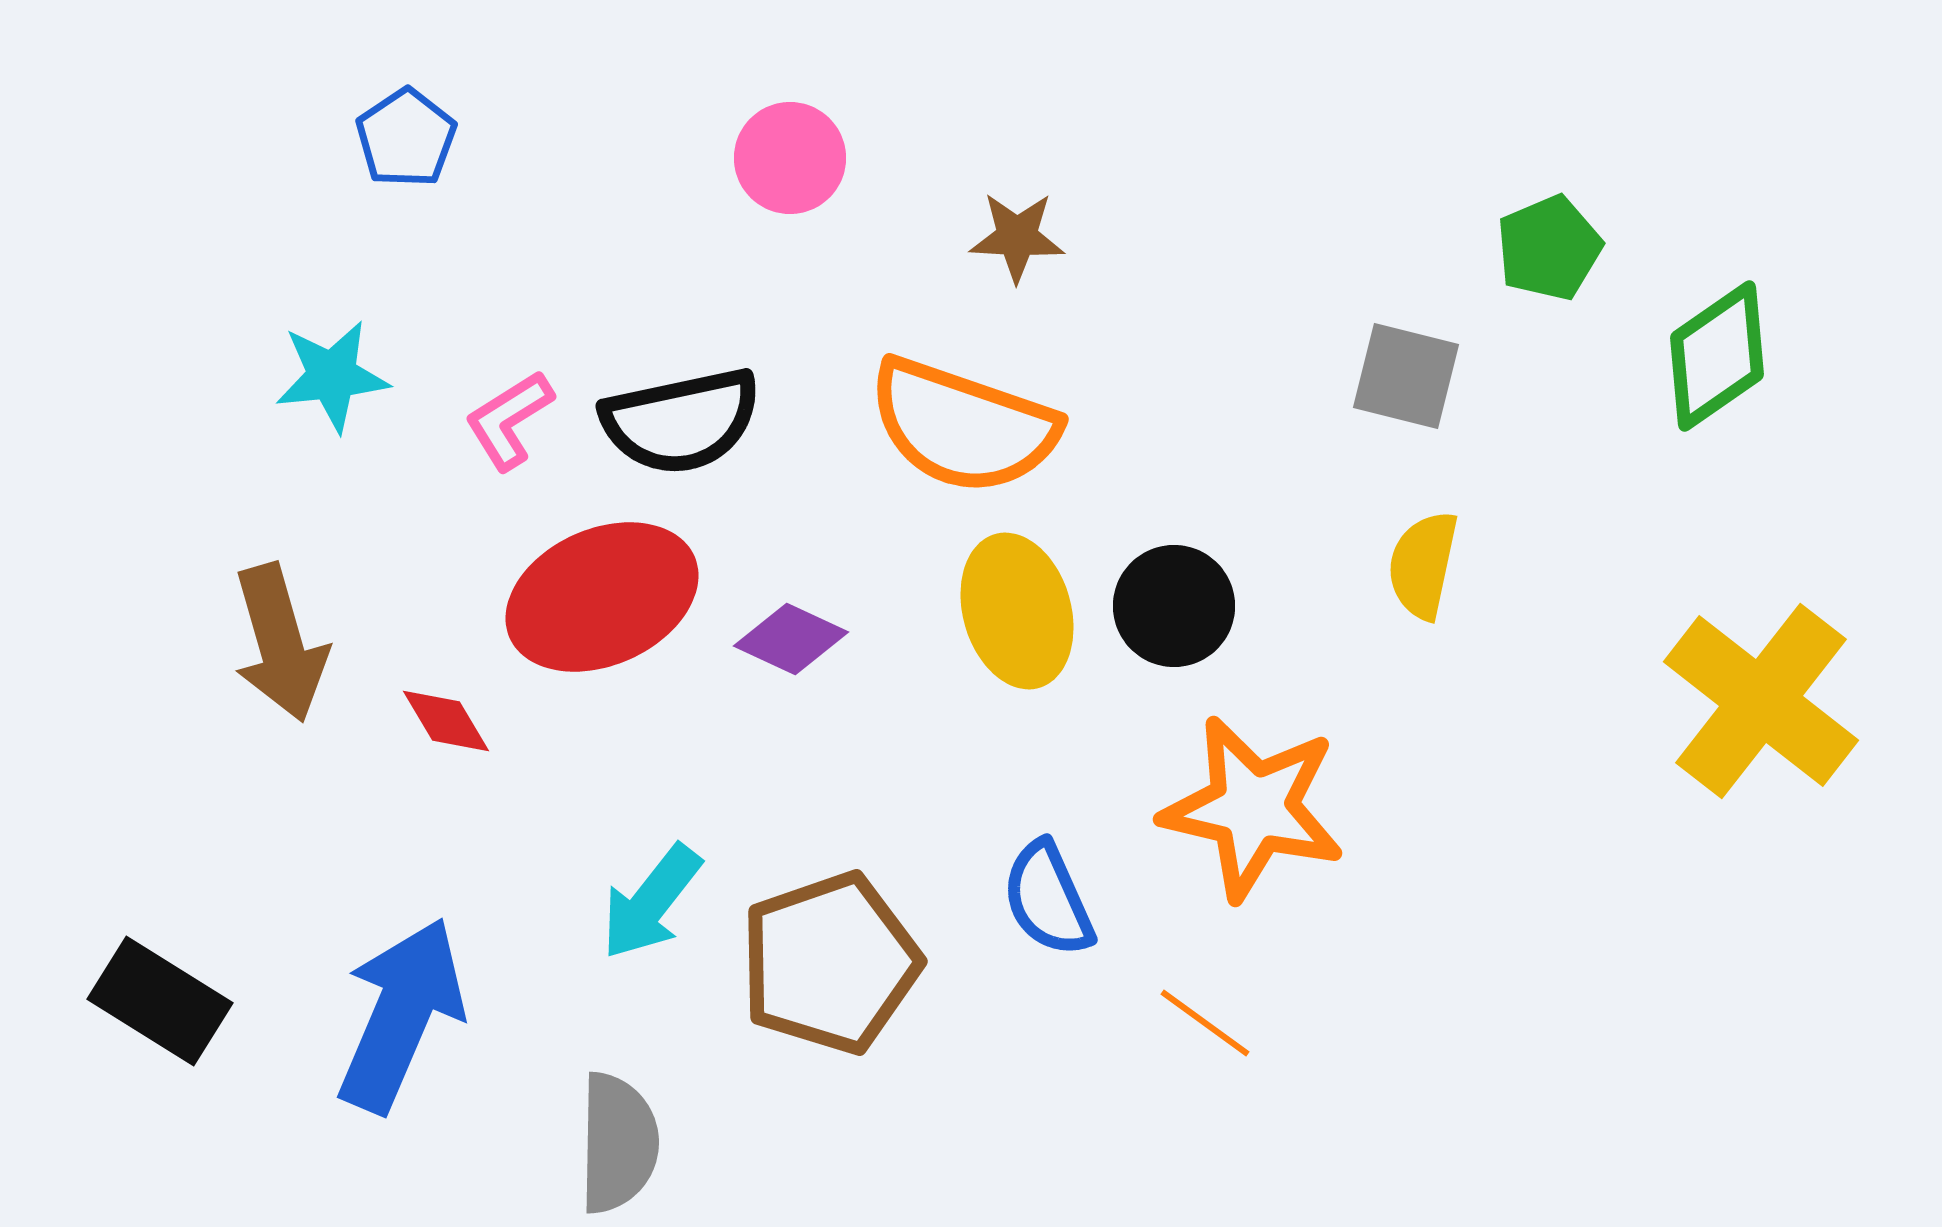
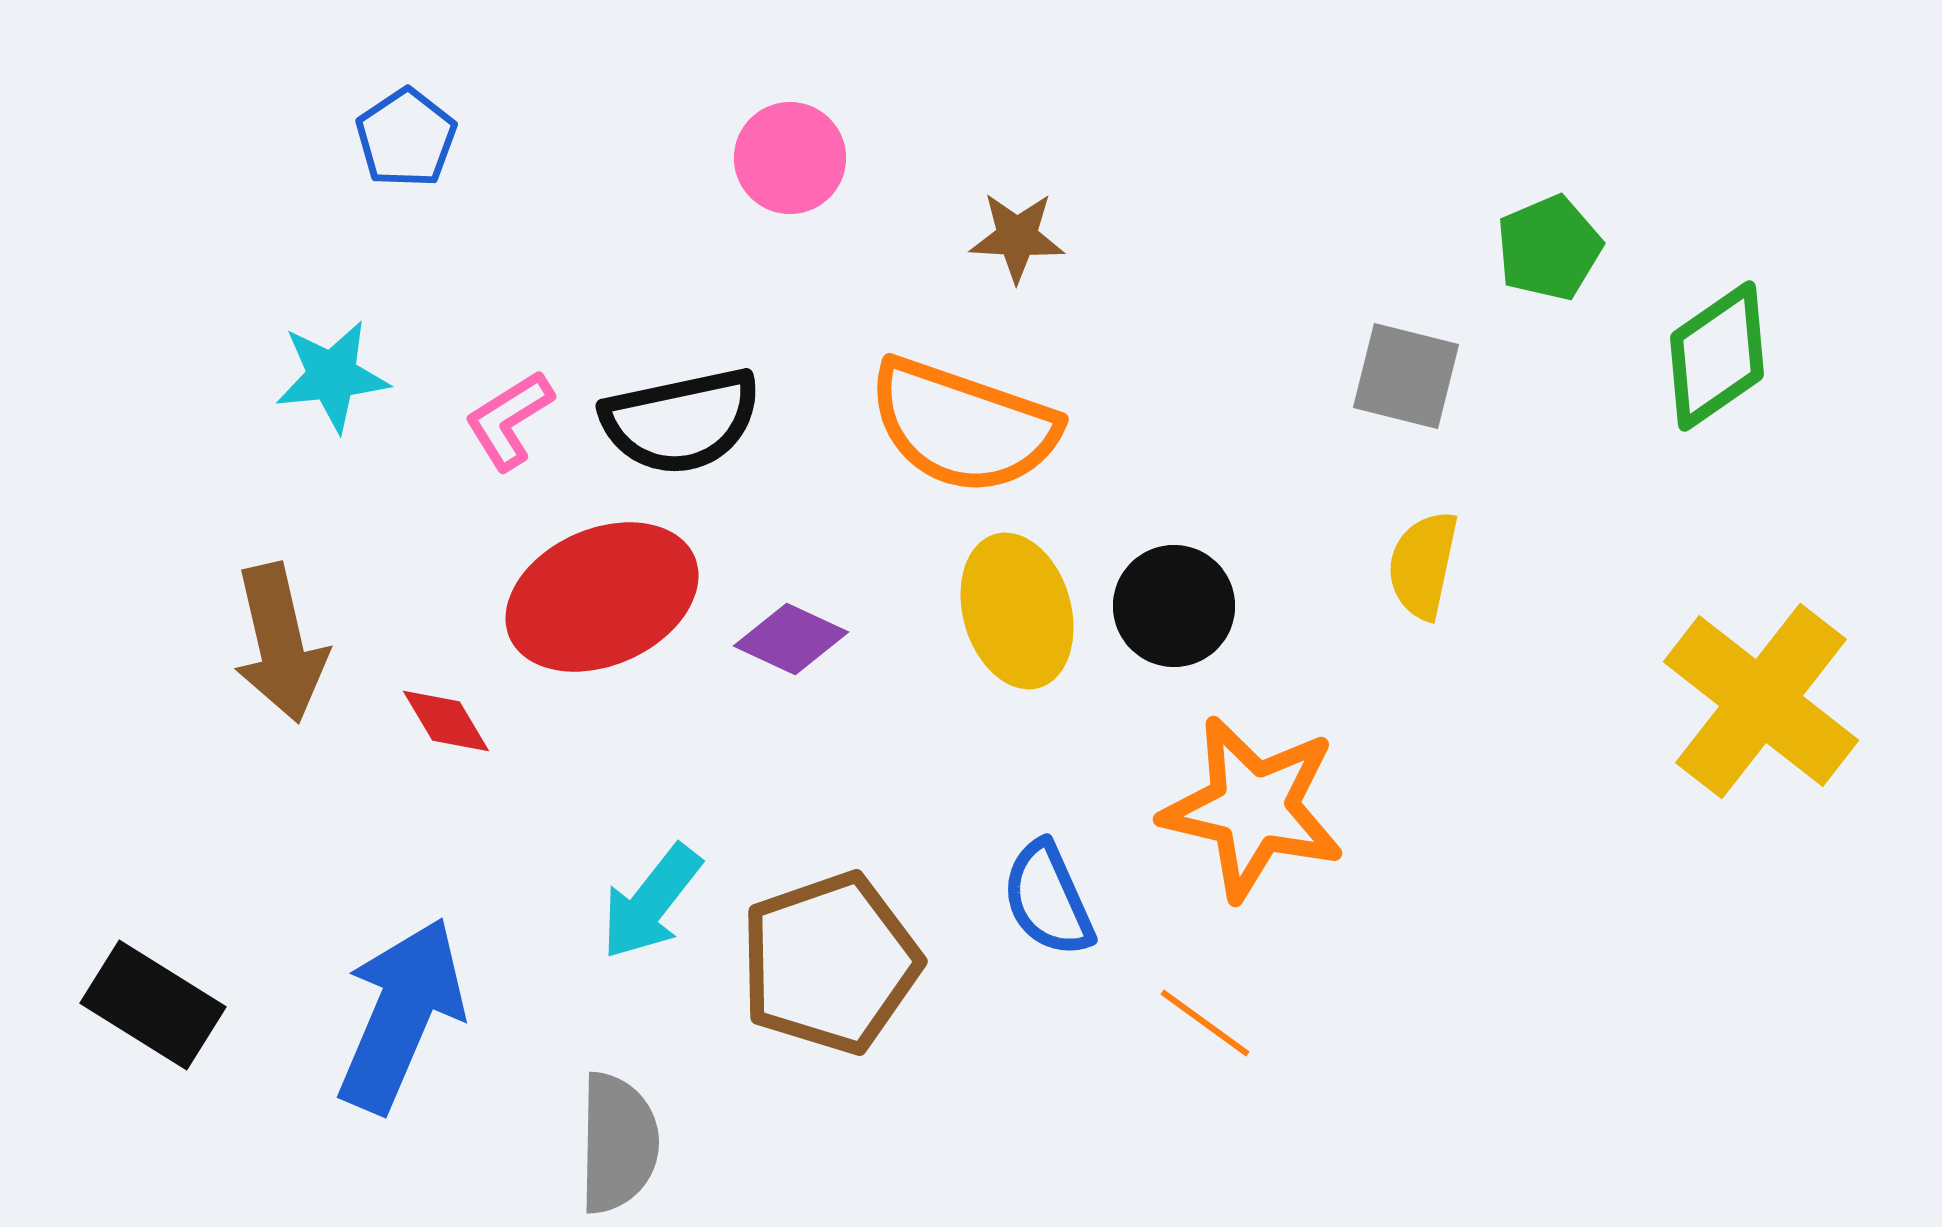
brown arrow: rotated 3 degrees clockwise
black rectangle: moved 7 px left, 4 px down
